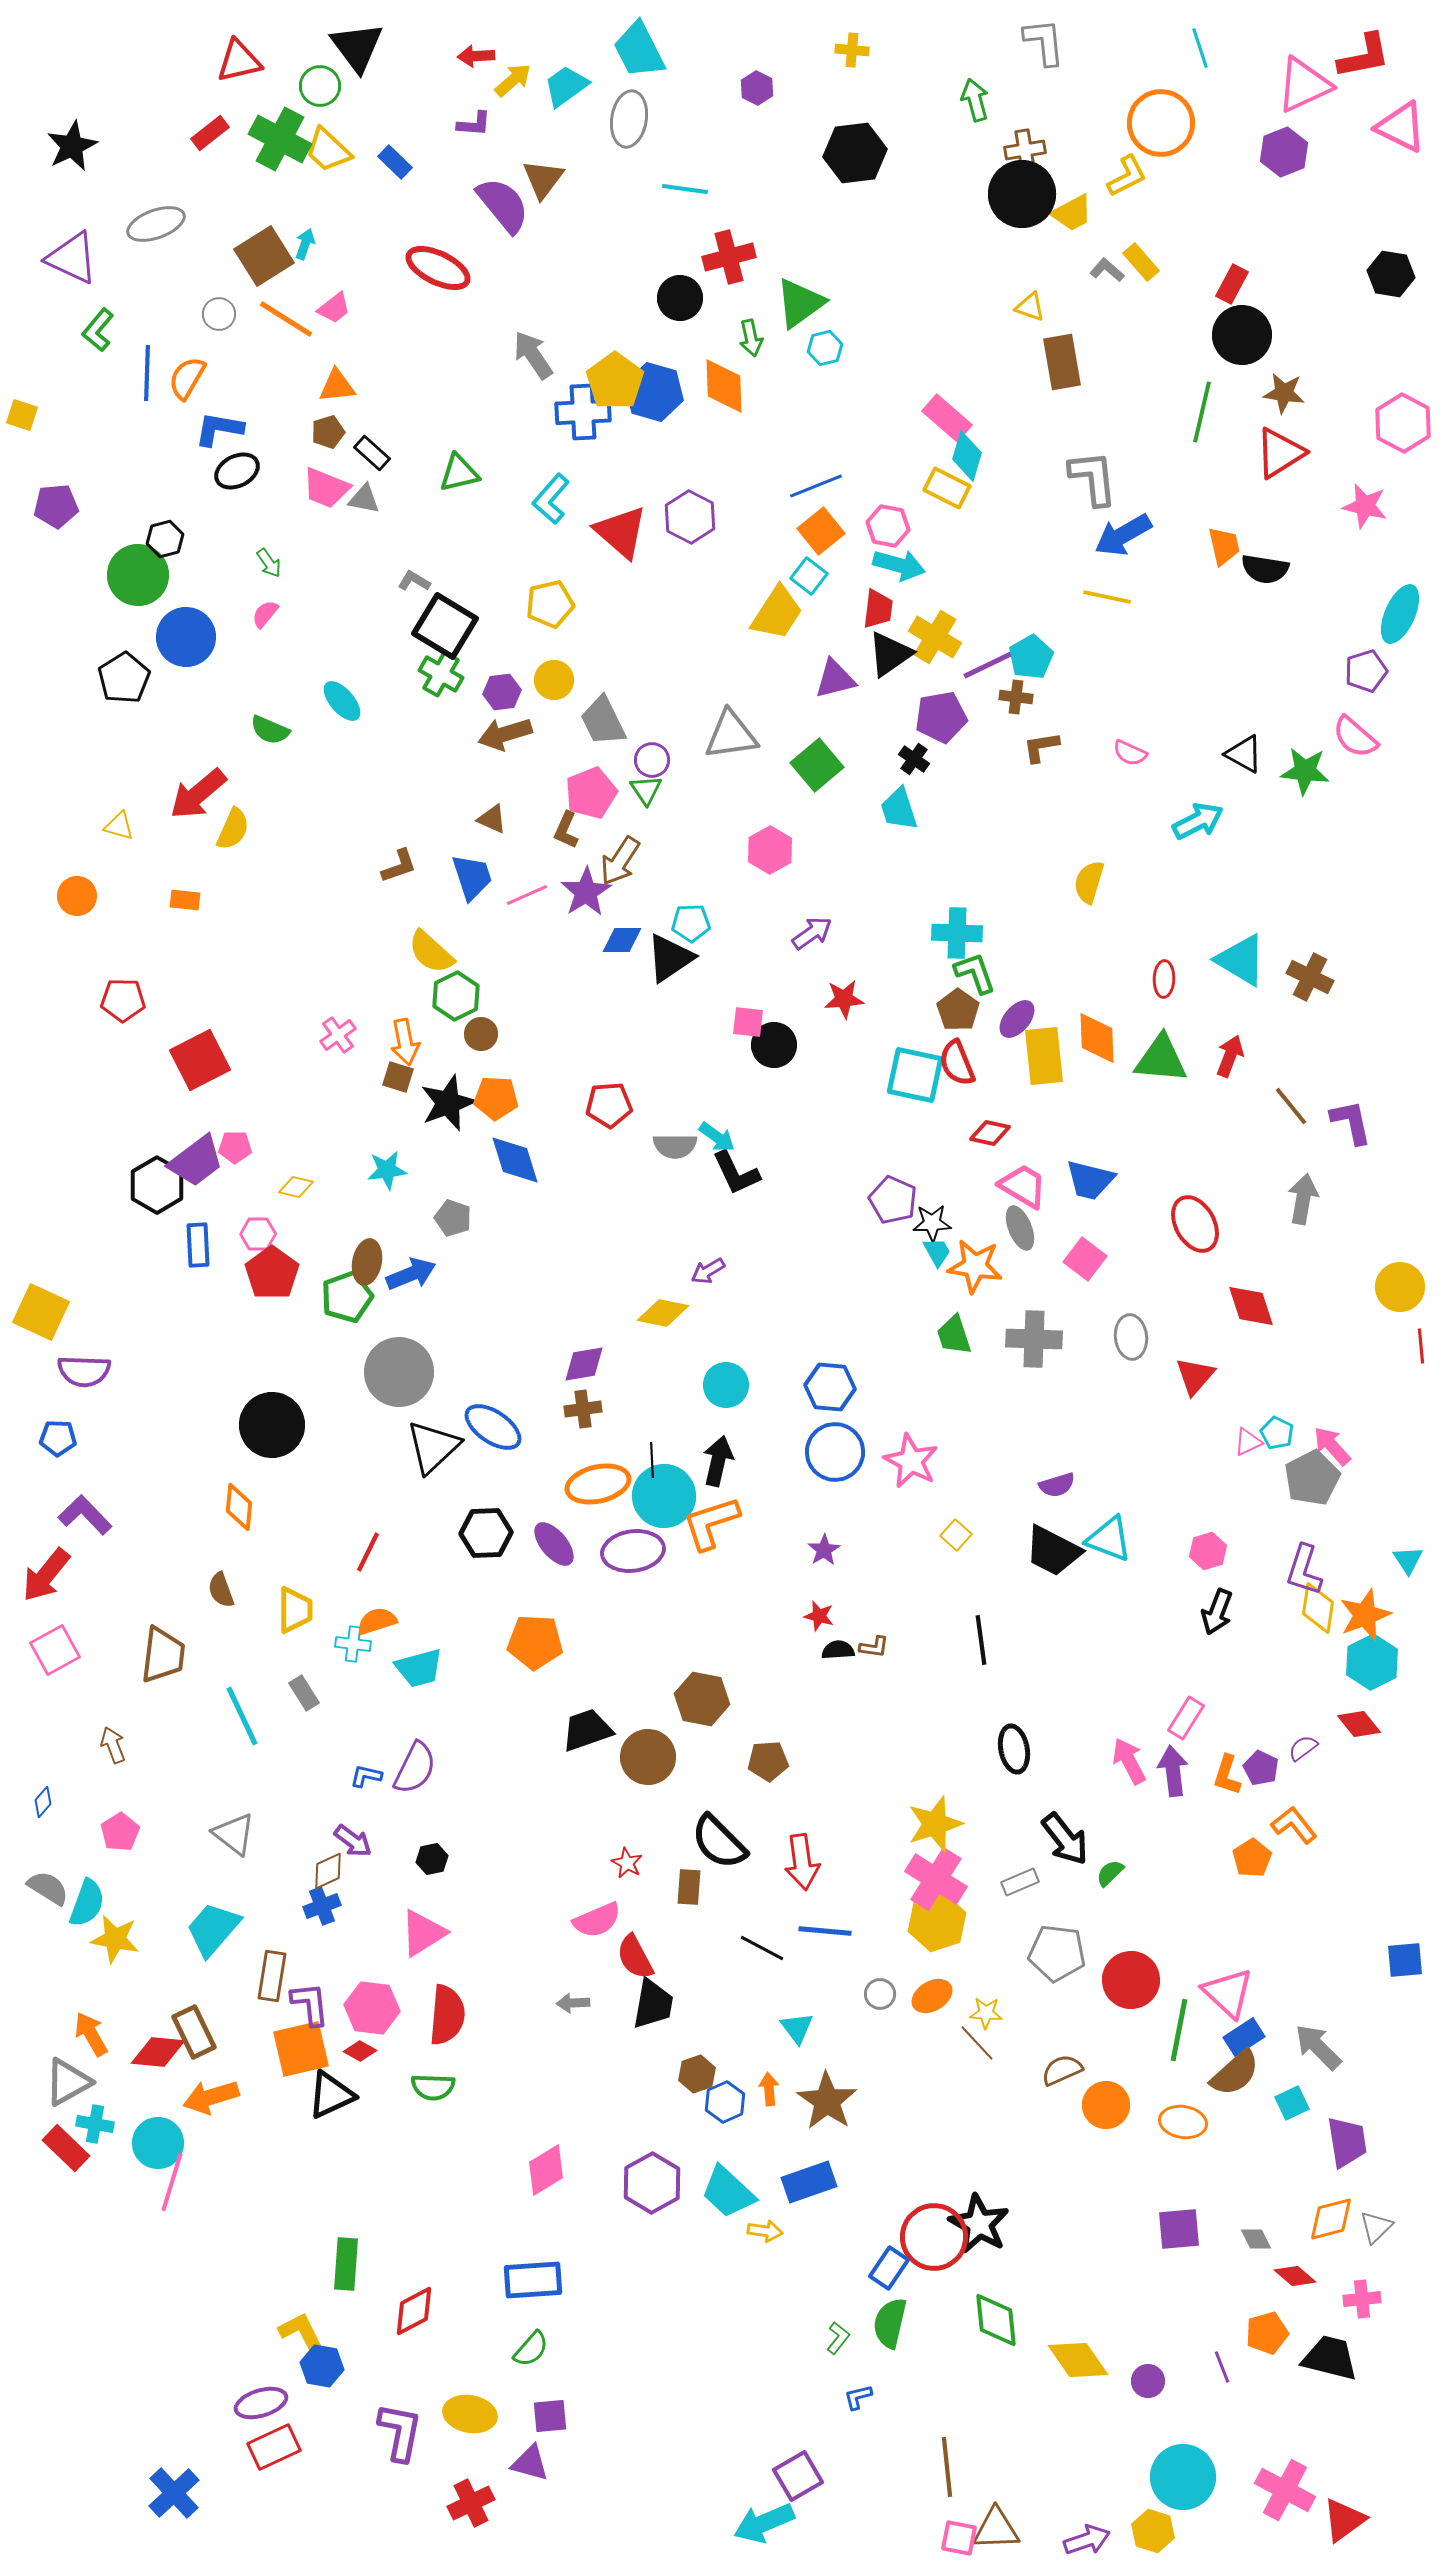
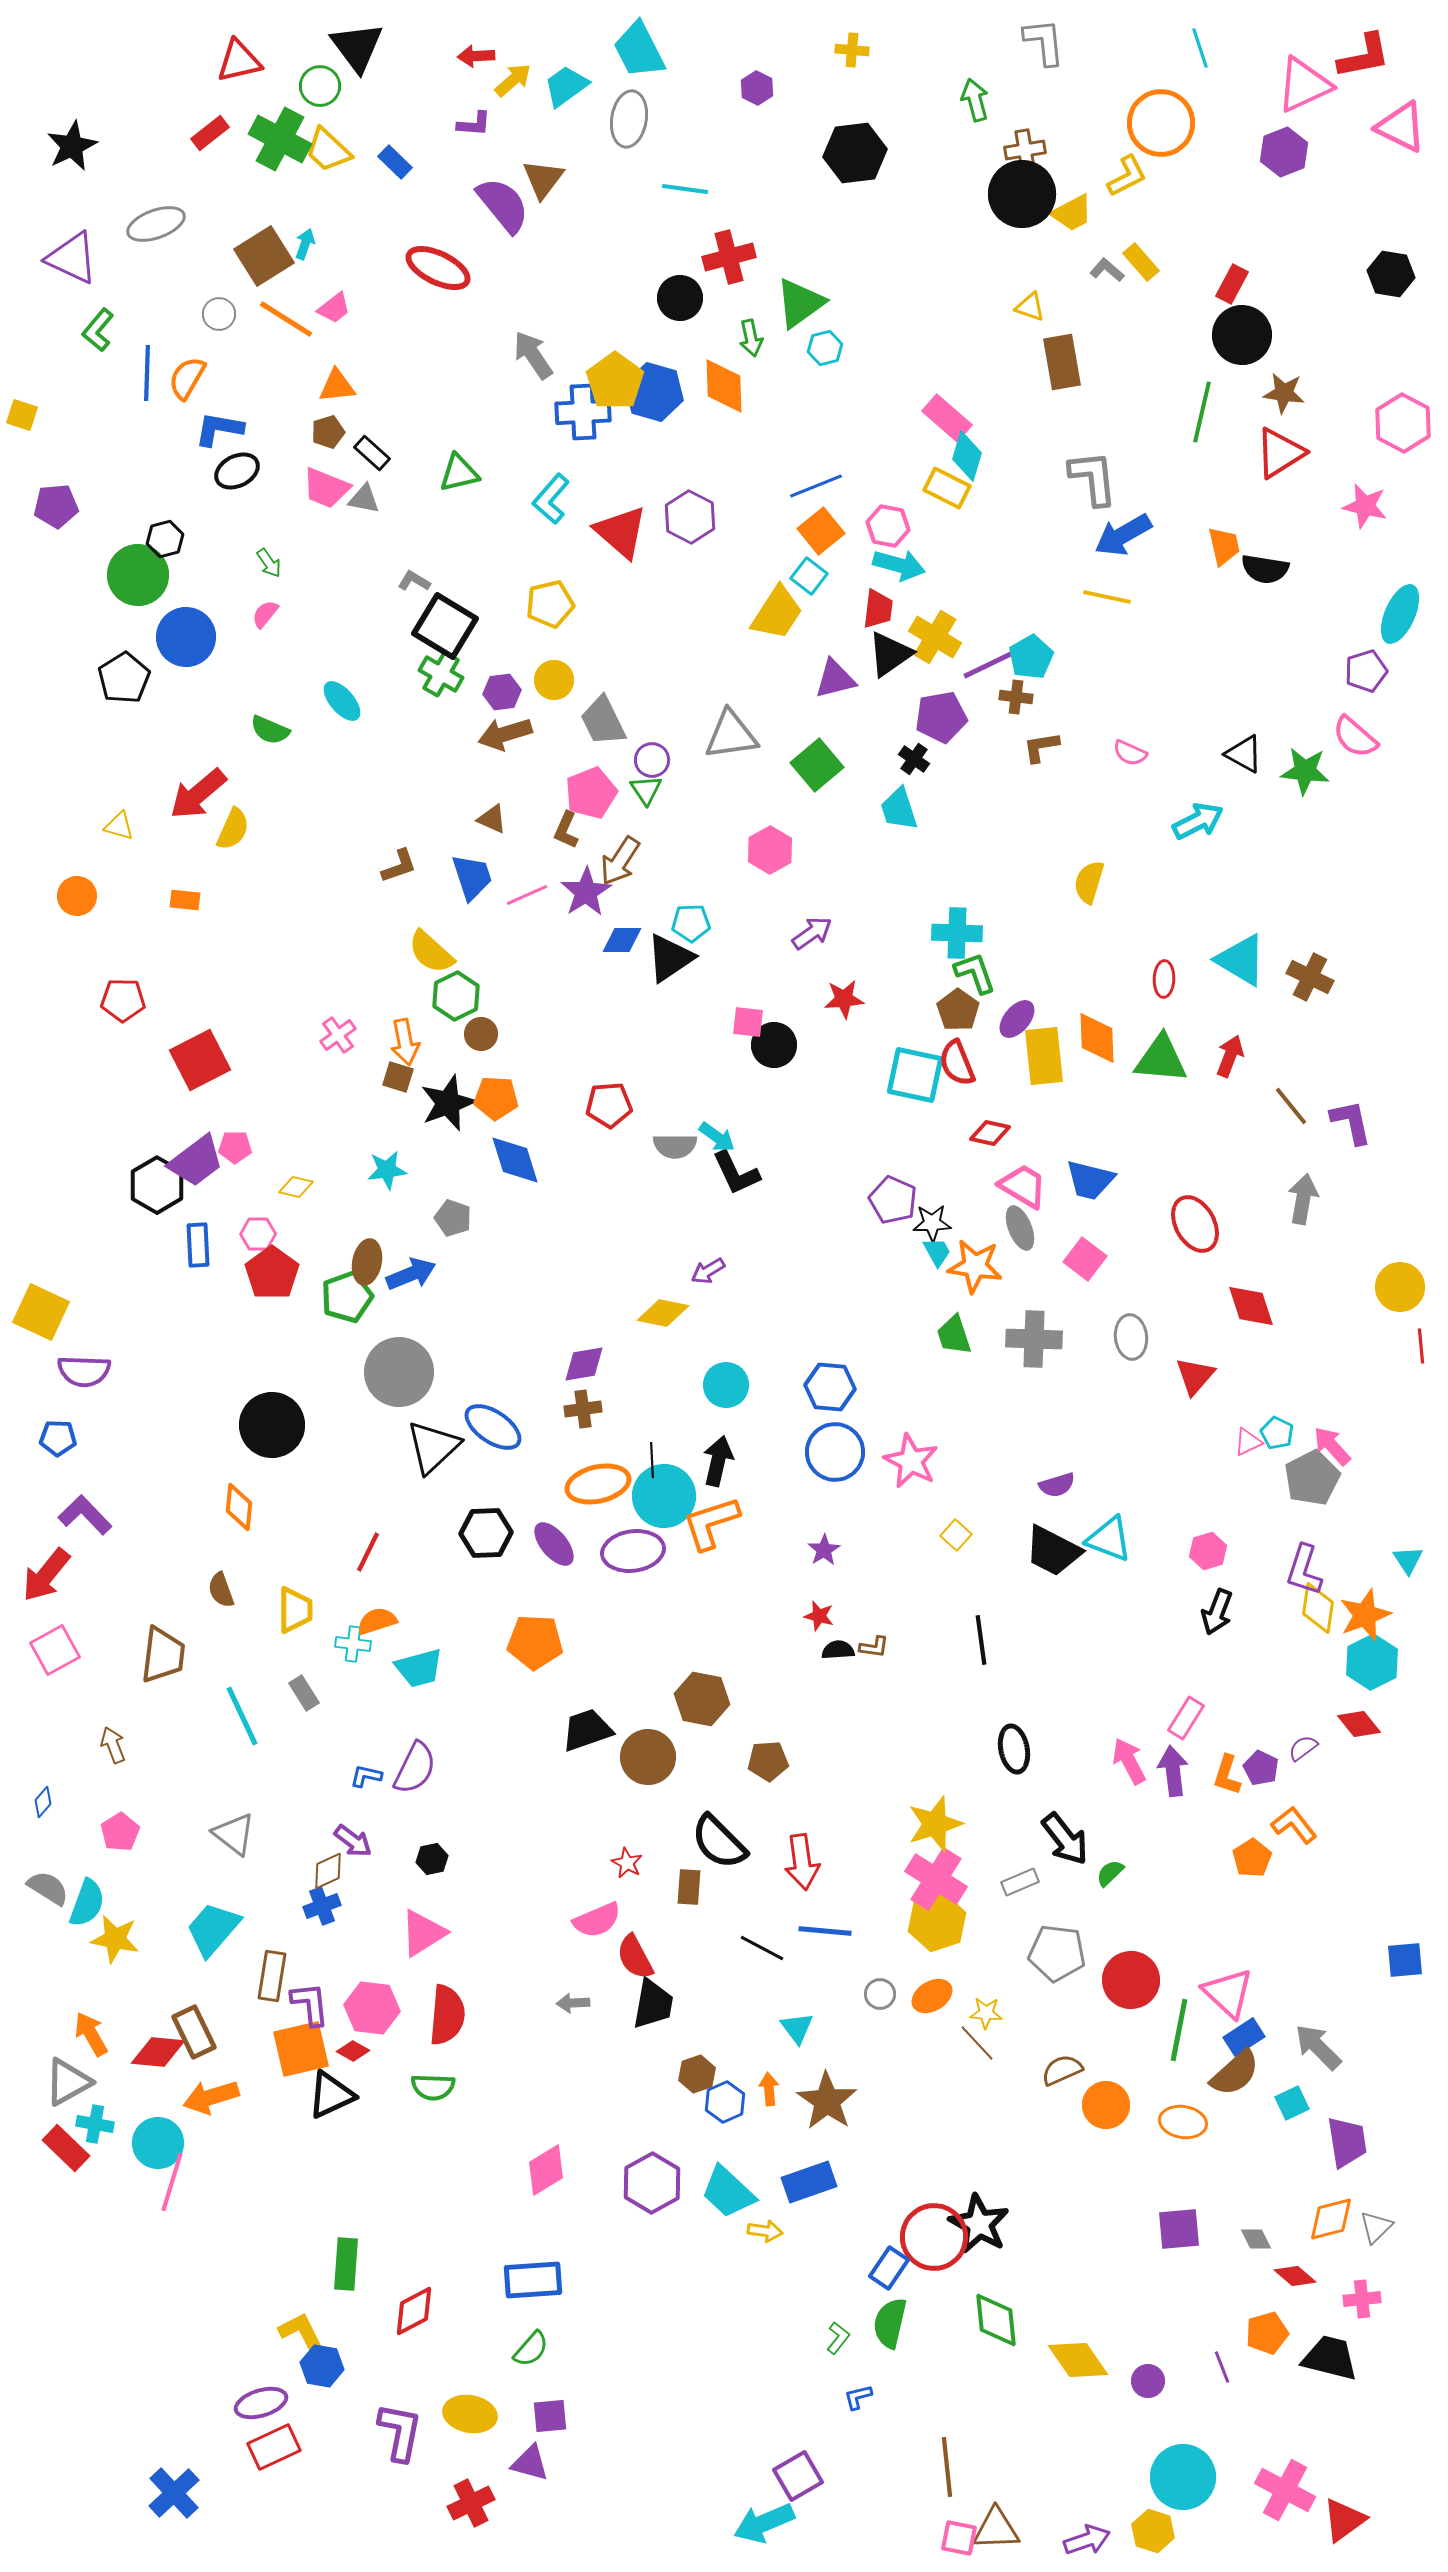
red diamond at (360, 2051): moved 7 px left
